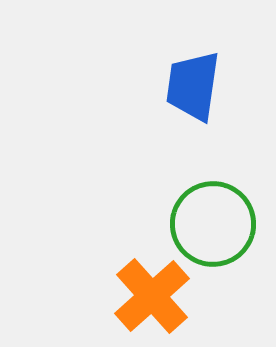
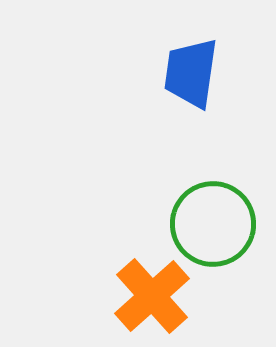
blue trapezoid: moved 2 px left, 13 px up
